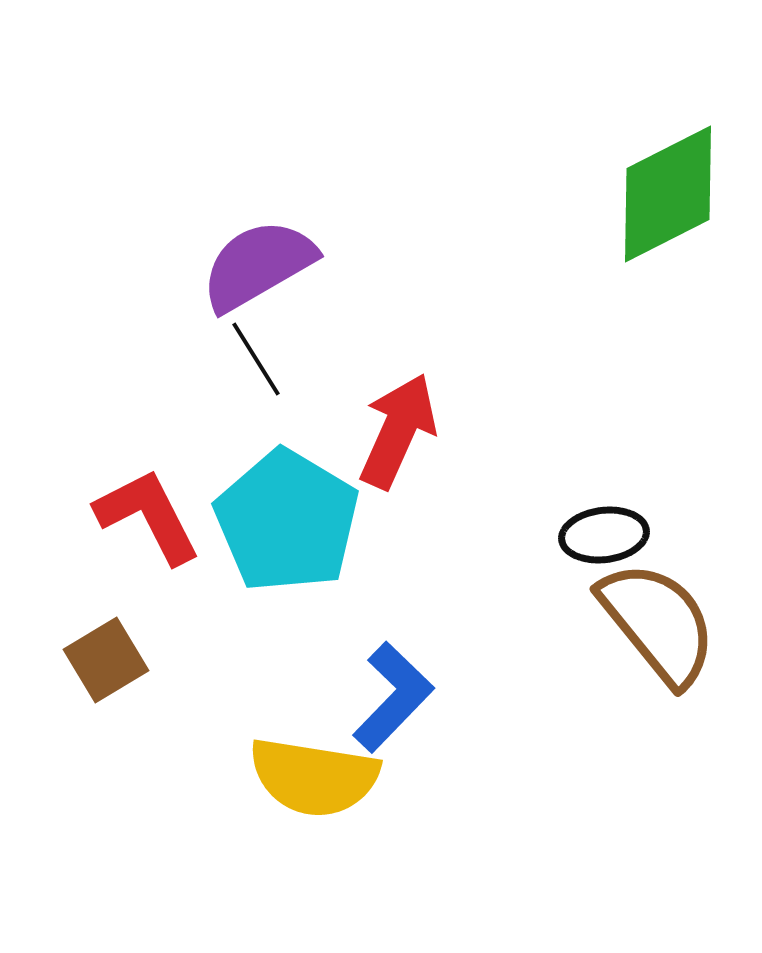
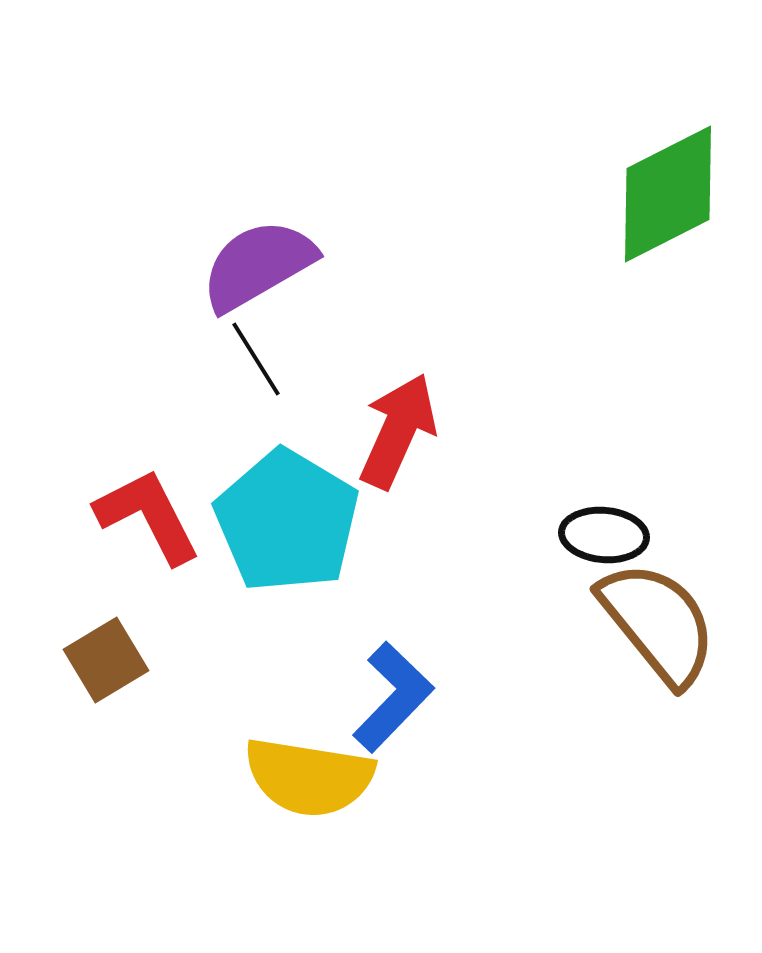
black ellipse: rotated 12 degrees clockwise
yellow semicircle: moved 5 px left
